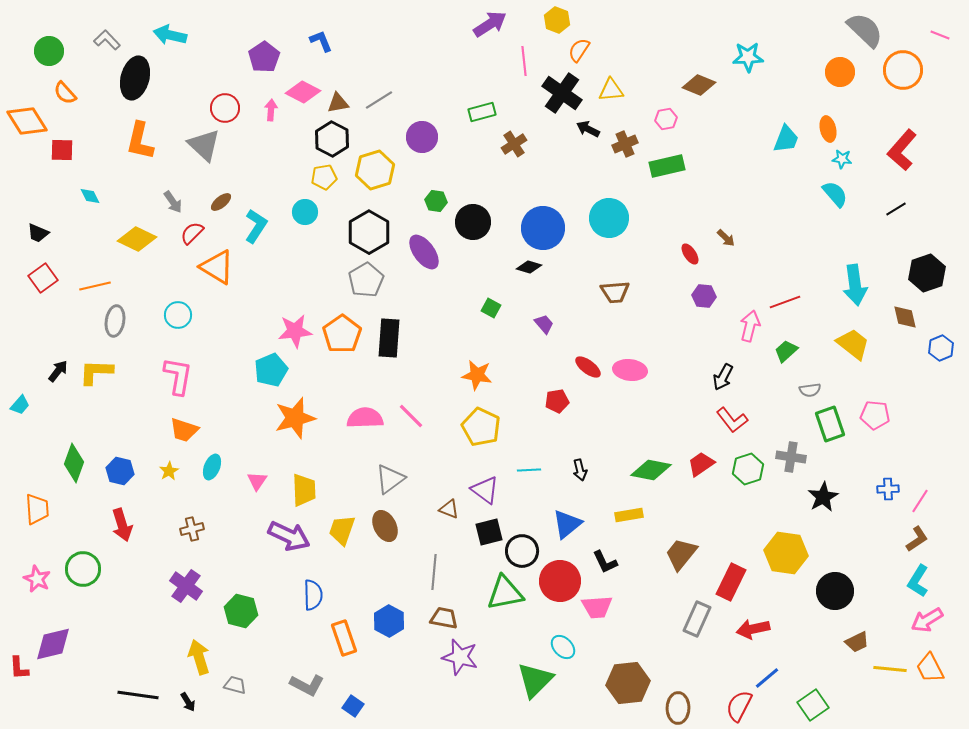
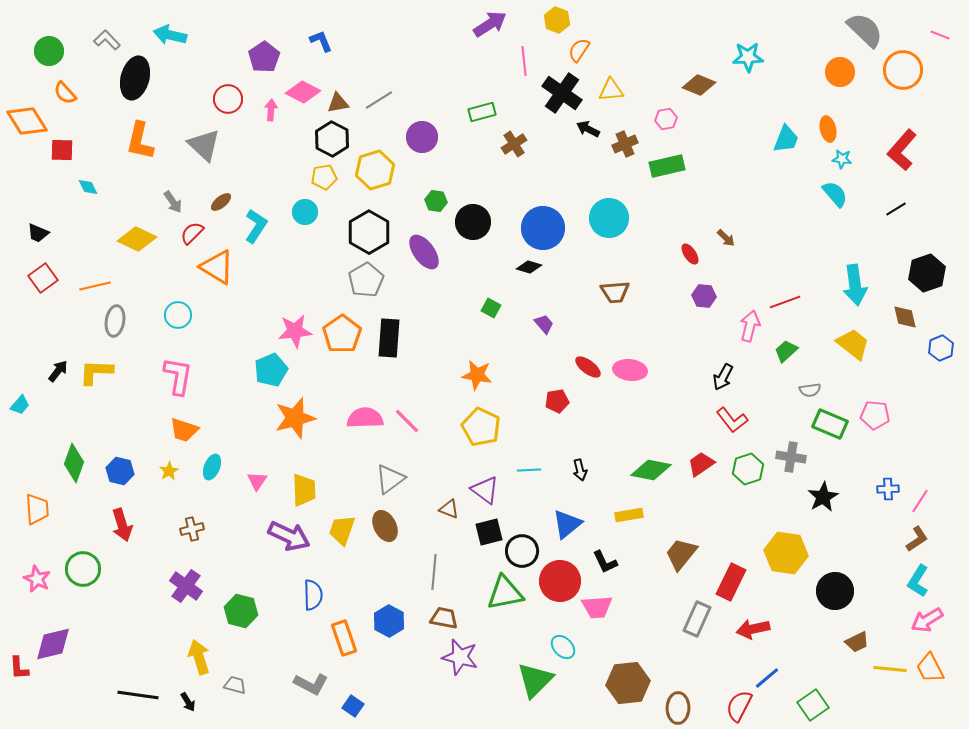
red circle at (225, 108): moved 3 px right, 9 px up
cyan diamond at (90, 196): moved 2 px left, 9 px up
pink line at (411, 416): moved 4 px left, 5 px down
green rectangle at (830, 424): rotated 48 degrees counterclockwise
gray L-shape at (307, 685): moved 4 px right, 1 px up
